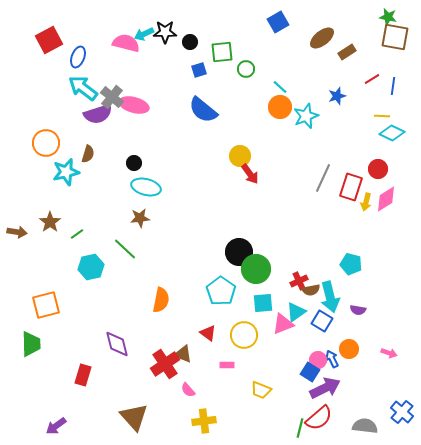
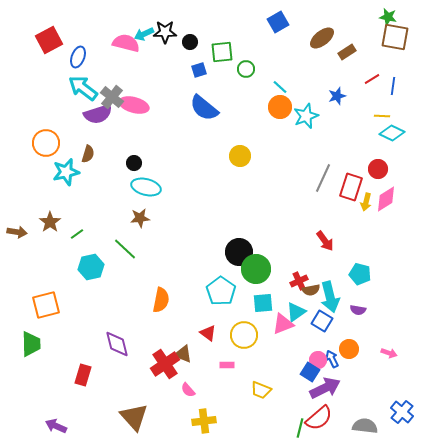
blue semicircle at (203, 110): moved 1 px right, 2 px up
red arrow at (250, 174): moved 75 px right, 67 px down
cyan pentagon at (351, 264): moved 9 px right, 10 px down
purple arrow at (56, 426): rotated 60 degrees clockwise
